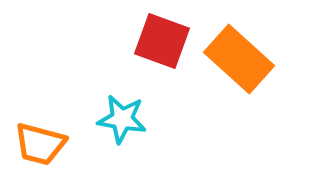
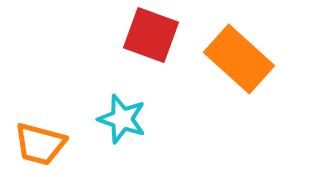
red square: moved 11 px left, 6 px up
cyan star: rotated 9 degrees clockwise
